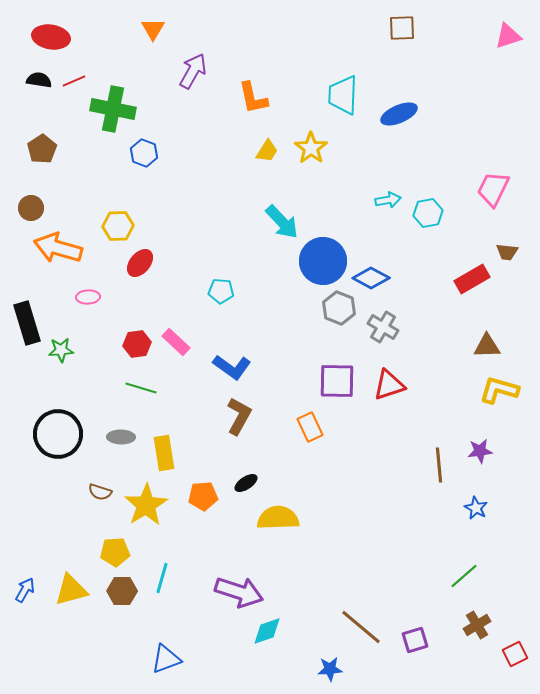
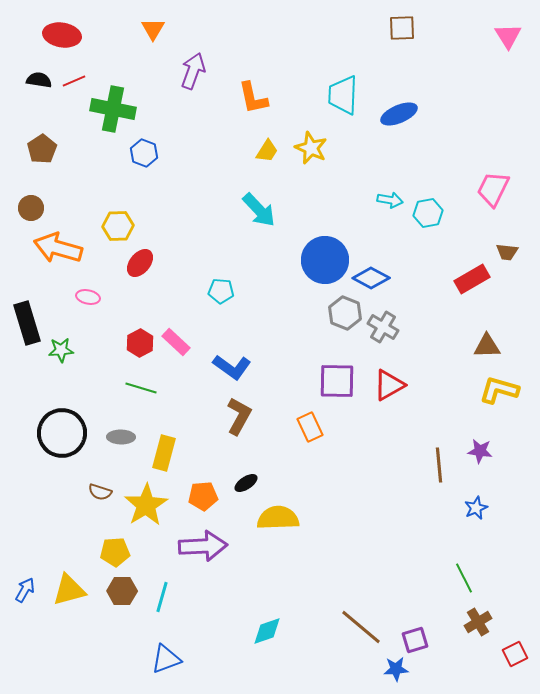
pink triangle at (508, 36): rotated 44 degrees counterclockwise
red ellipse at (51, 37): moved 11 px right, 2 px up
purple arrow at (193, 71): rotated 9 degrees counterclockwise
yellow star at (311, 148): rotated 12 degrees counterclockwise
cyan arrow at (388, 200): moved 2 px right; rotated 20 degrees clockwise
cyan arrow at (282, 222): moved 23 px left, 12 px up
blue circle at (323, 261): moved 2 px right, 1 px up
pink ellipse at (88, 297): rotated 15 degrees clockwise
gray hexagon at (339, 308): moved 6 px right, 5 px down
red hexagon at (137, 344): moved 3 px right, 1 px up; rotated 20 degrees counterclockwise
red triangle at (389, 385): rotated 12 degrees counterclockwise
black circle at (58, 434): moved 4 px right, 1 px up
purple star at (480, 451): rotated 15 degrees clockwise
yellow rectangle at (164, 453): rotated 24 degrees clockwise
blue star at (476, 508): rotated 20 degrees clockwise
green line at (464, 576): moved 2 px down; rotated 76 degrees counterclockwise
cyan line at (162, 578): moved 19 px down
yellow triangle at (71, 590): moved 2 px left
purple arrow at (239, 592): moved 36 px left, 46 px up; rotated 21 degrees counterclockwise
brown cross at (477, 625): moved 1 px right, 3 px up
blue star at (330, 669): moved 66 px right
